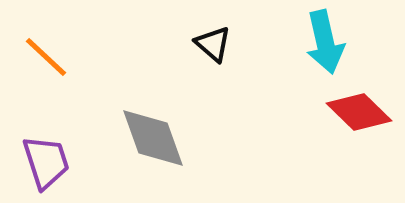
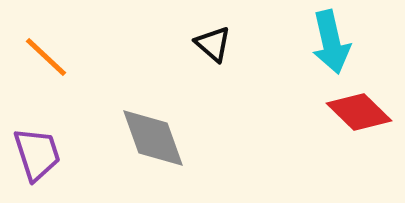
cyan arrow: moved 6 px right
purple trapezoid: moved 9 px left, 8 px up
